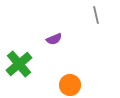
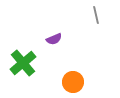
green cross: moved 4 px right, 1 px up
orange circle: moved 3 px right, 3 px up
